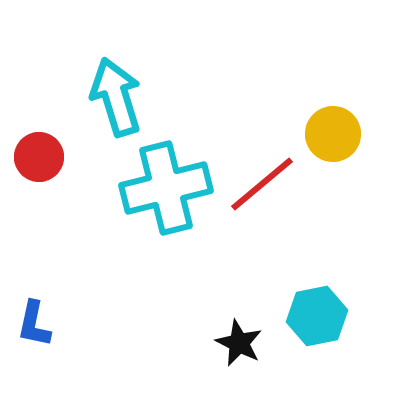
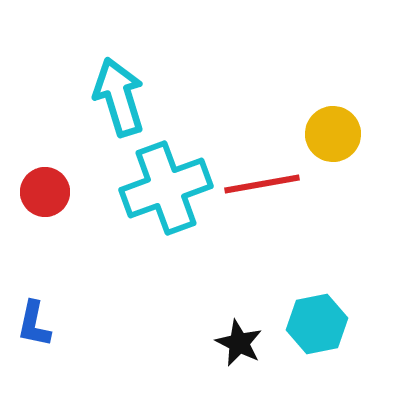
cyan arrow: moved 3 px right
red circle: moved 6 px right, 35 px down
red line: rotated 30 degrees clockwise
cyan cross: rotated 6 degrees counterclockwise
cyan hexagon: moved 8 px down
